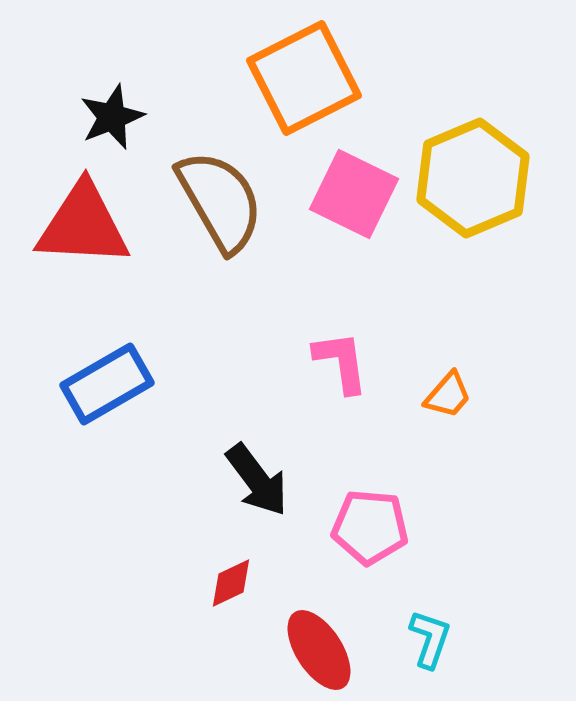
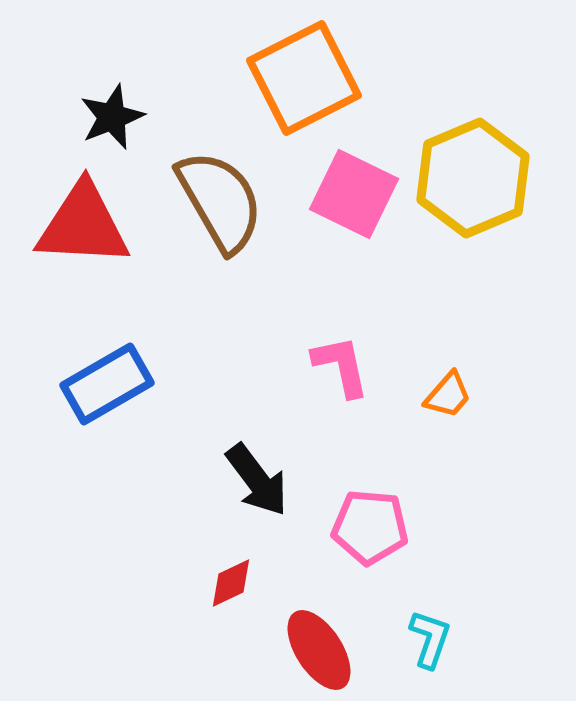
pink L-shape: moved 4 px down; rotated 4 degrees counterclockwise
